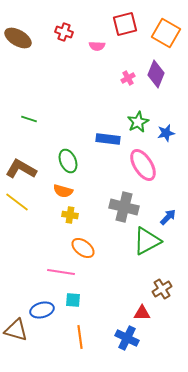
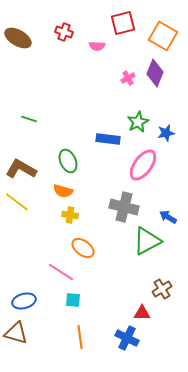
red square: moved 2 px left, 1 px up
orange square: moved 3 px left, 3 px down
purple diamond: moved 1 px left, 1 px up
pink ellipse: rotated 68 degrees clockwise
blue arrow: rotated 102 degrees counterclockwise
pink line: rotated 24 degrees clockwise
blue ellipse: moved 18 px left, 9 px up
brown triangle: moved 3 px down
